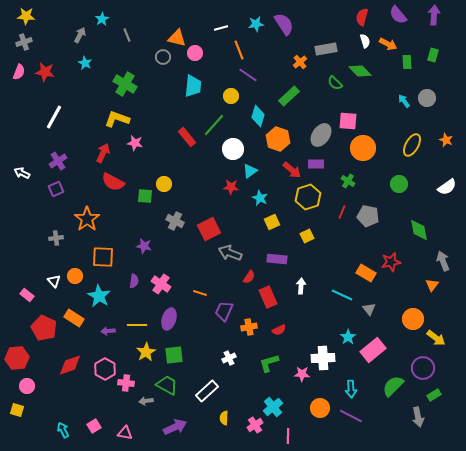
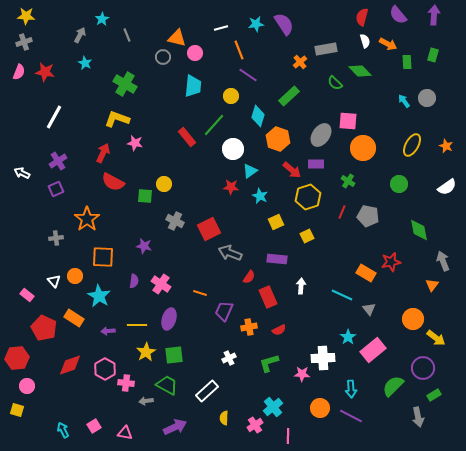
orange star at (446, 140): moved 6 px down
cyan star at (260, 198): moved 2 px up
yellow square at (272, 222): moved 4 px right
